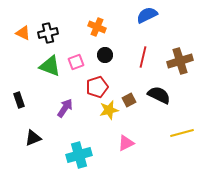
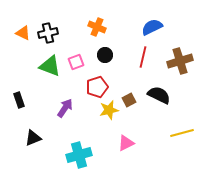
blue semicircle: moved 5 px right, 12 px down
